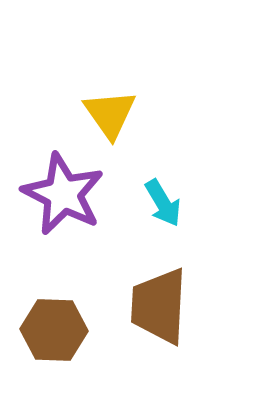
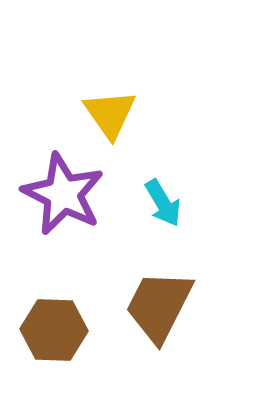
brown trapezoid: rotated 24 degrees clockwise
